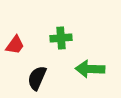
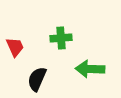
red trapezoid: moved 2 px down; rotated 60 degrees counterclockwise
black semicircle: moved 1 px down
